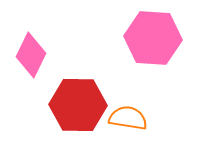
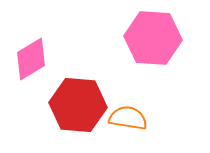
pink diamond: moved 4 px down; rotated 33 degrees clockwise
red hexagon: rotated 4 degrees clockwise
